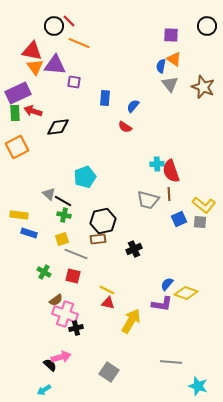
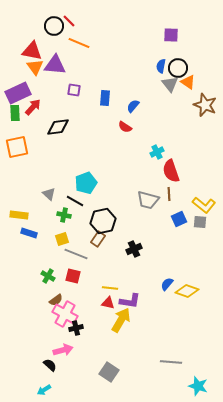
black circle at (207, 26): moved 29 px left, 42 px down
orange triangle at (174, 59): moved 14 px right, 23 px down
purple square at (74, 82): moved 8 px down
brown star at (203, 87): moved 2 px right, 18 px down
red arrow at (33, 111): moved 4 px up; rotated 114 degrees clockwise
orange square at (17, 147): rotated 15 degrees clockwise
cyan cross at (157, 164): moved 12 px up; rotated 24 degrees counterclockwise
cyan pentagon at (85, 177): moved 1 px right, 6 px down
black line at (63, 201): moved 12 px right
brown rectangle at (98, 239): rotated 49 degrees counterclockwise
green cross at (44, 272): moved 4 px right, 4 px down
yellow line at (107, 290): moved 3 px right, 2 px up; rotated 21 degrees counterclockwise
yellow diamond at (186, 293): moved 1 px right, 2 px up
purple L-shape at (162, 304): moved 32 px left, 3 px up
pink cross at (65, 314): rotated 10 degrees clockwise
yellow arrow at (131, 321): moved 10 px left, 1 px up
pink arrow at (61, 357): moved 2 px right, 7 px up
